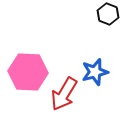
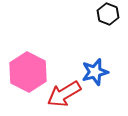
pink hexagon: rotated 24 degrees clockwise
red arrow: rotated 28 degrees clockwise
